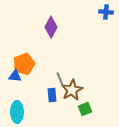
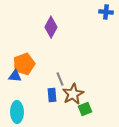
brown star: moved 1 px right, 4 px down
